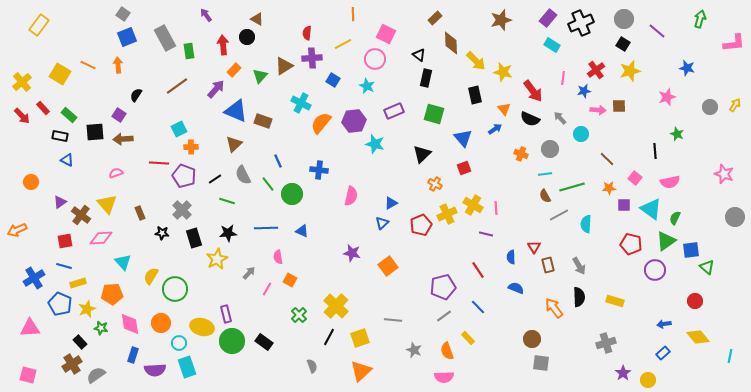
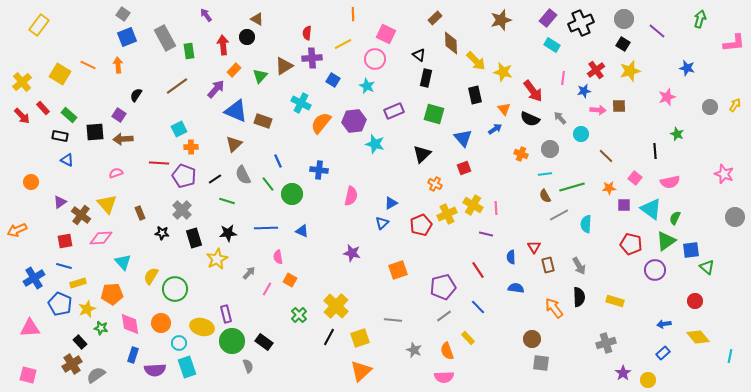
brown line at (607, 159): moved 1 px left, 3 px up
orange square at (388, 266): moved 10 px right, 4 px down; rotated 18 degrees clockwise
blue semicircle at (516, 288): rotated 14 degrees counterclockwise
gray semicircle at (312, 366): moved 64 px left
